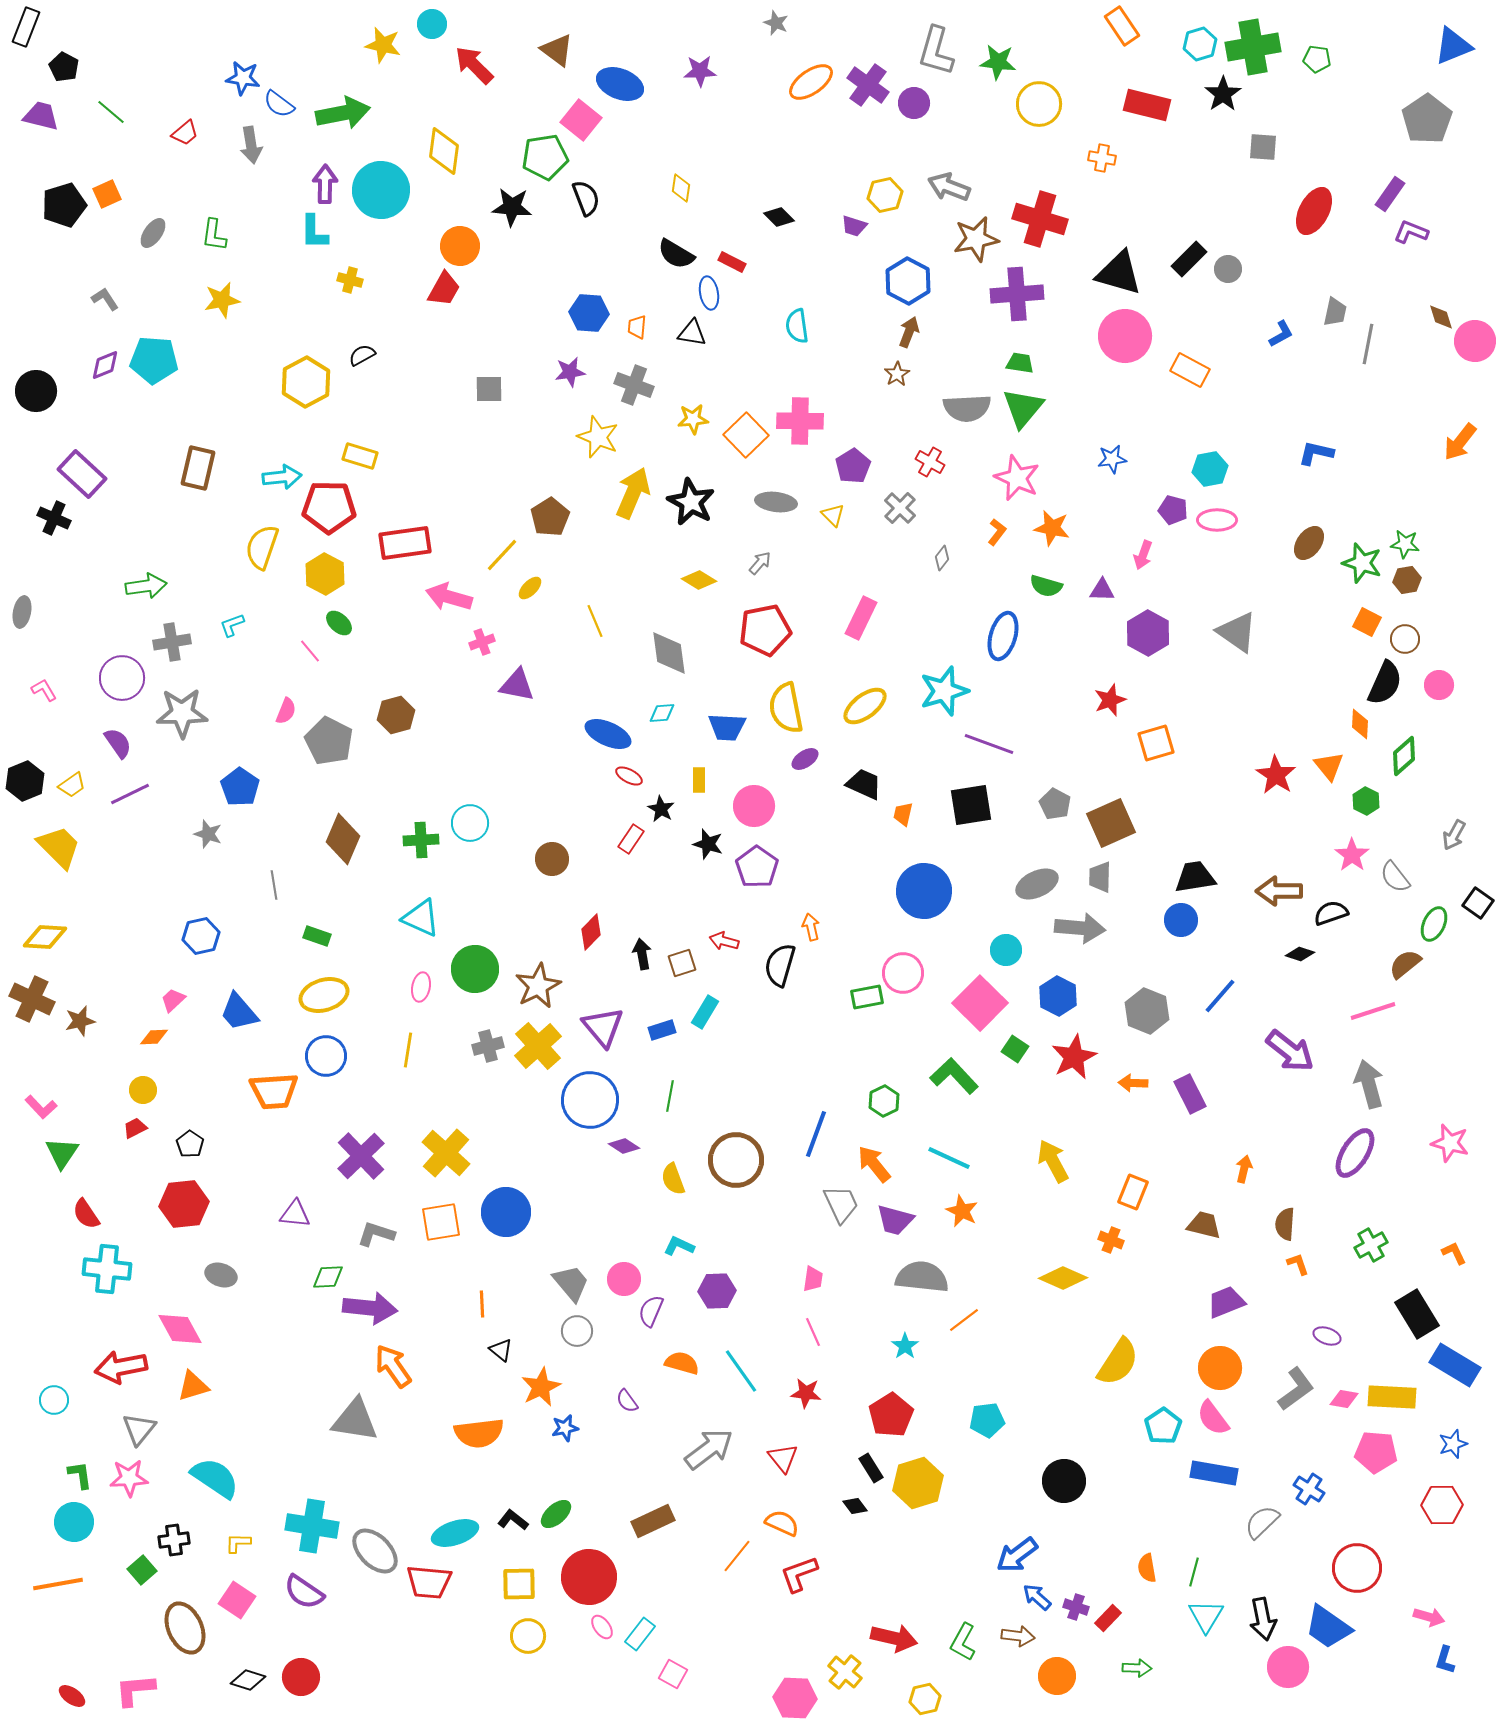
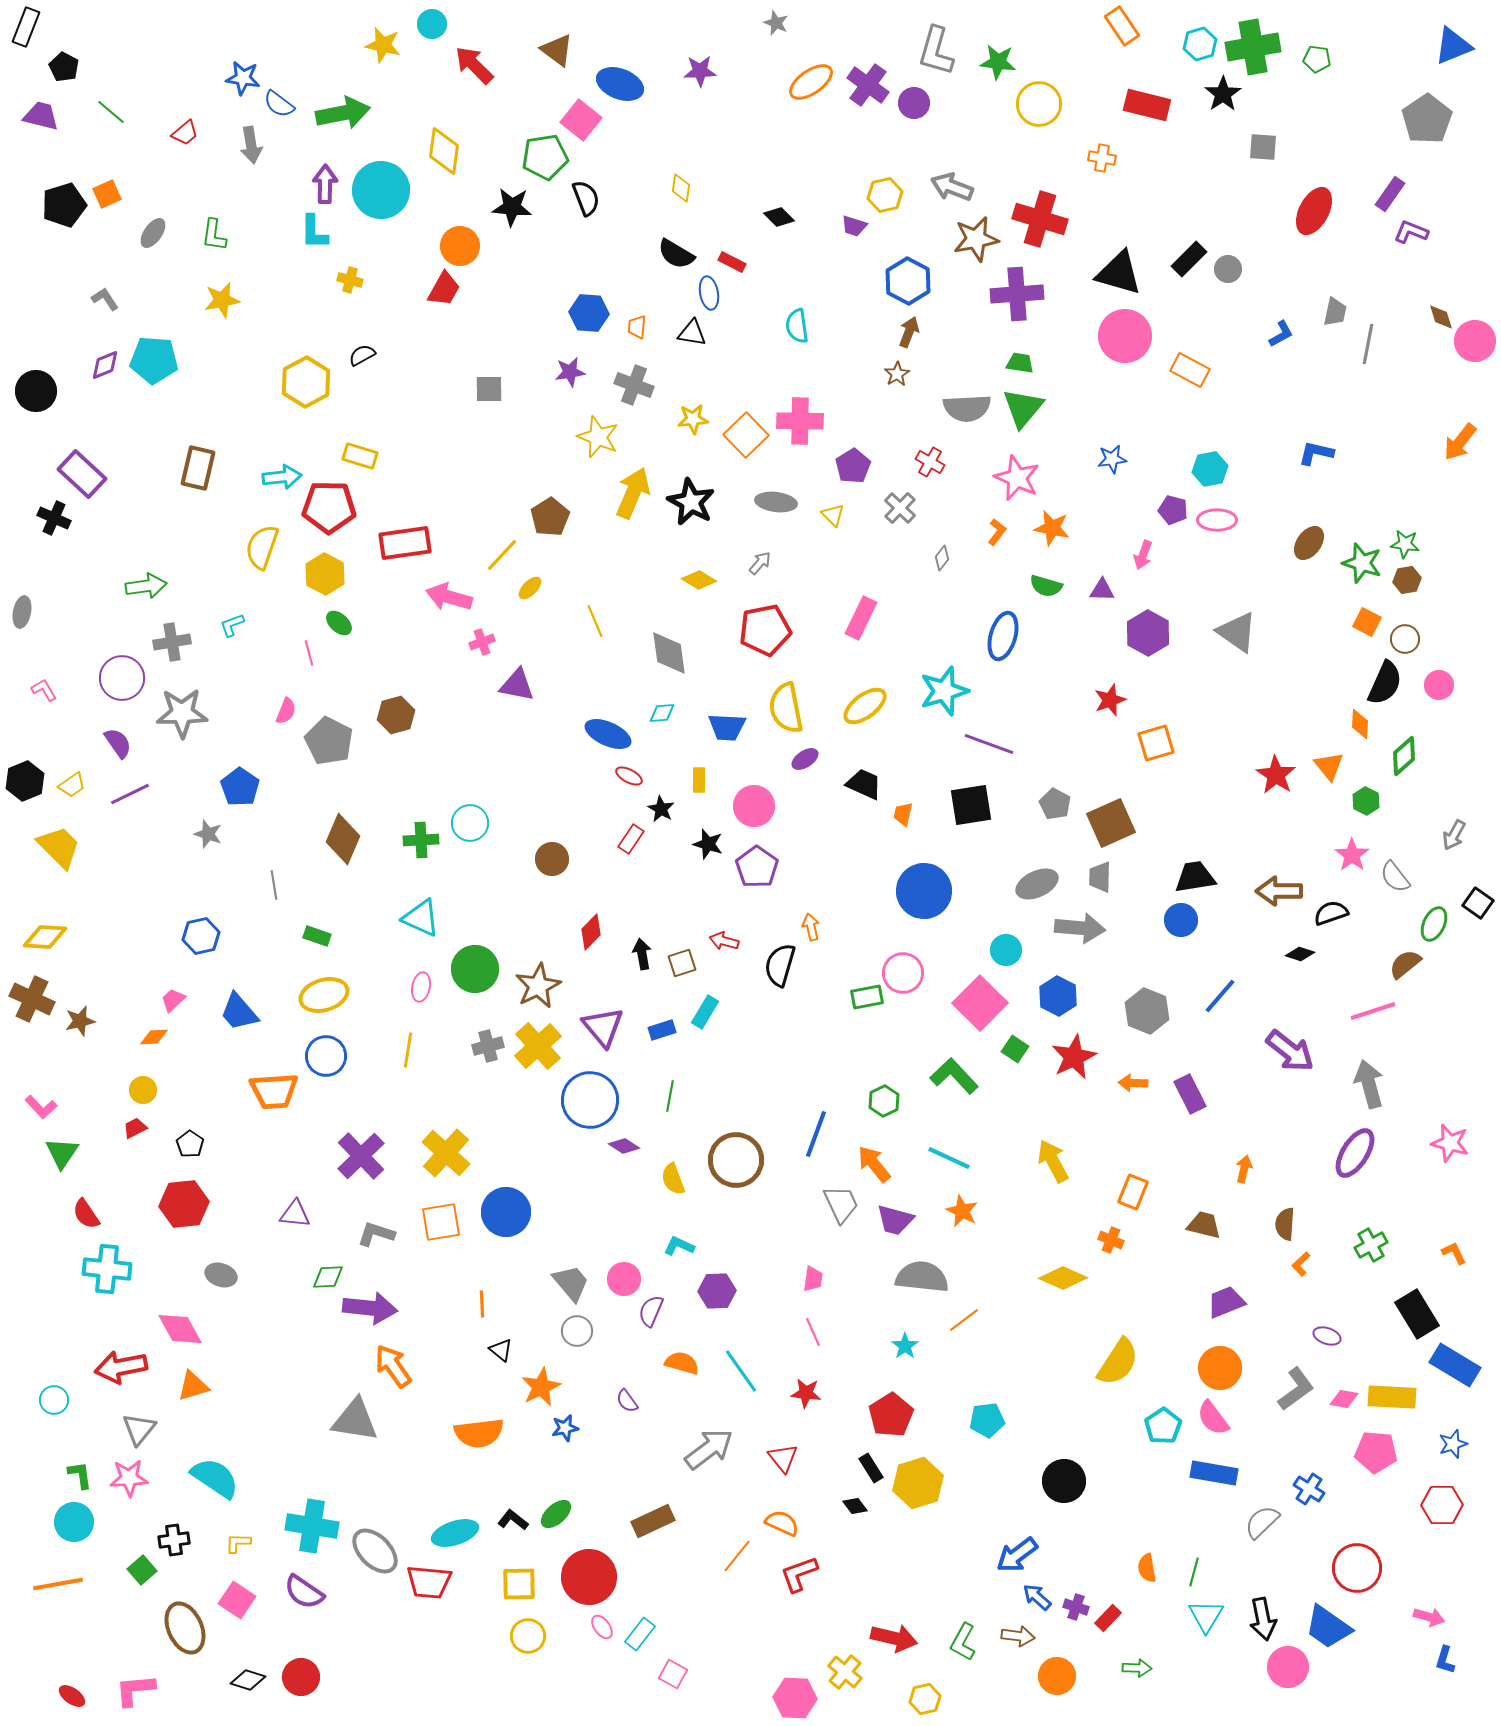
gray arrow at (949, 187): moved 3 px right
pink line at (310, 651): moved 1 px left, 2 px down; rotated 25 degrees clockwise
orange L-shape at (1298, 1264): moved 3 px right; rotated 115 degrees counterclockwise
